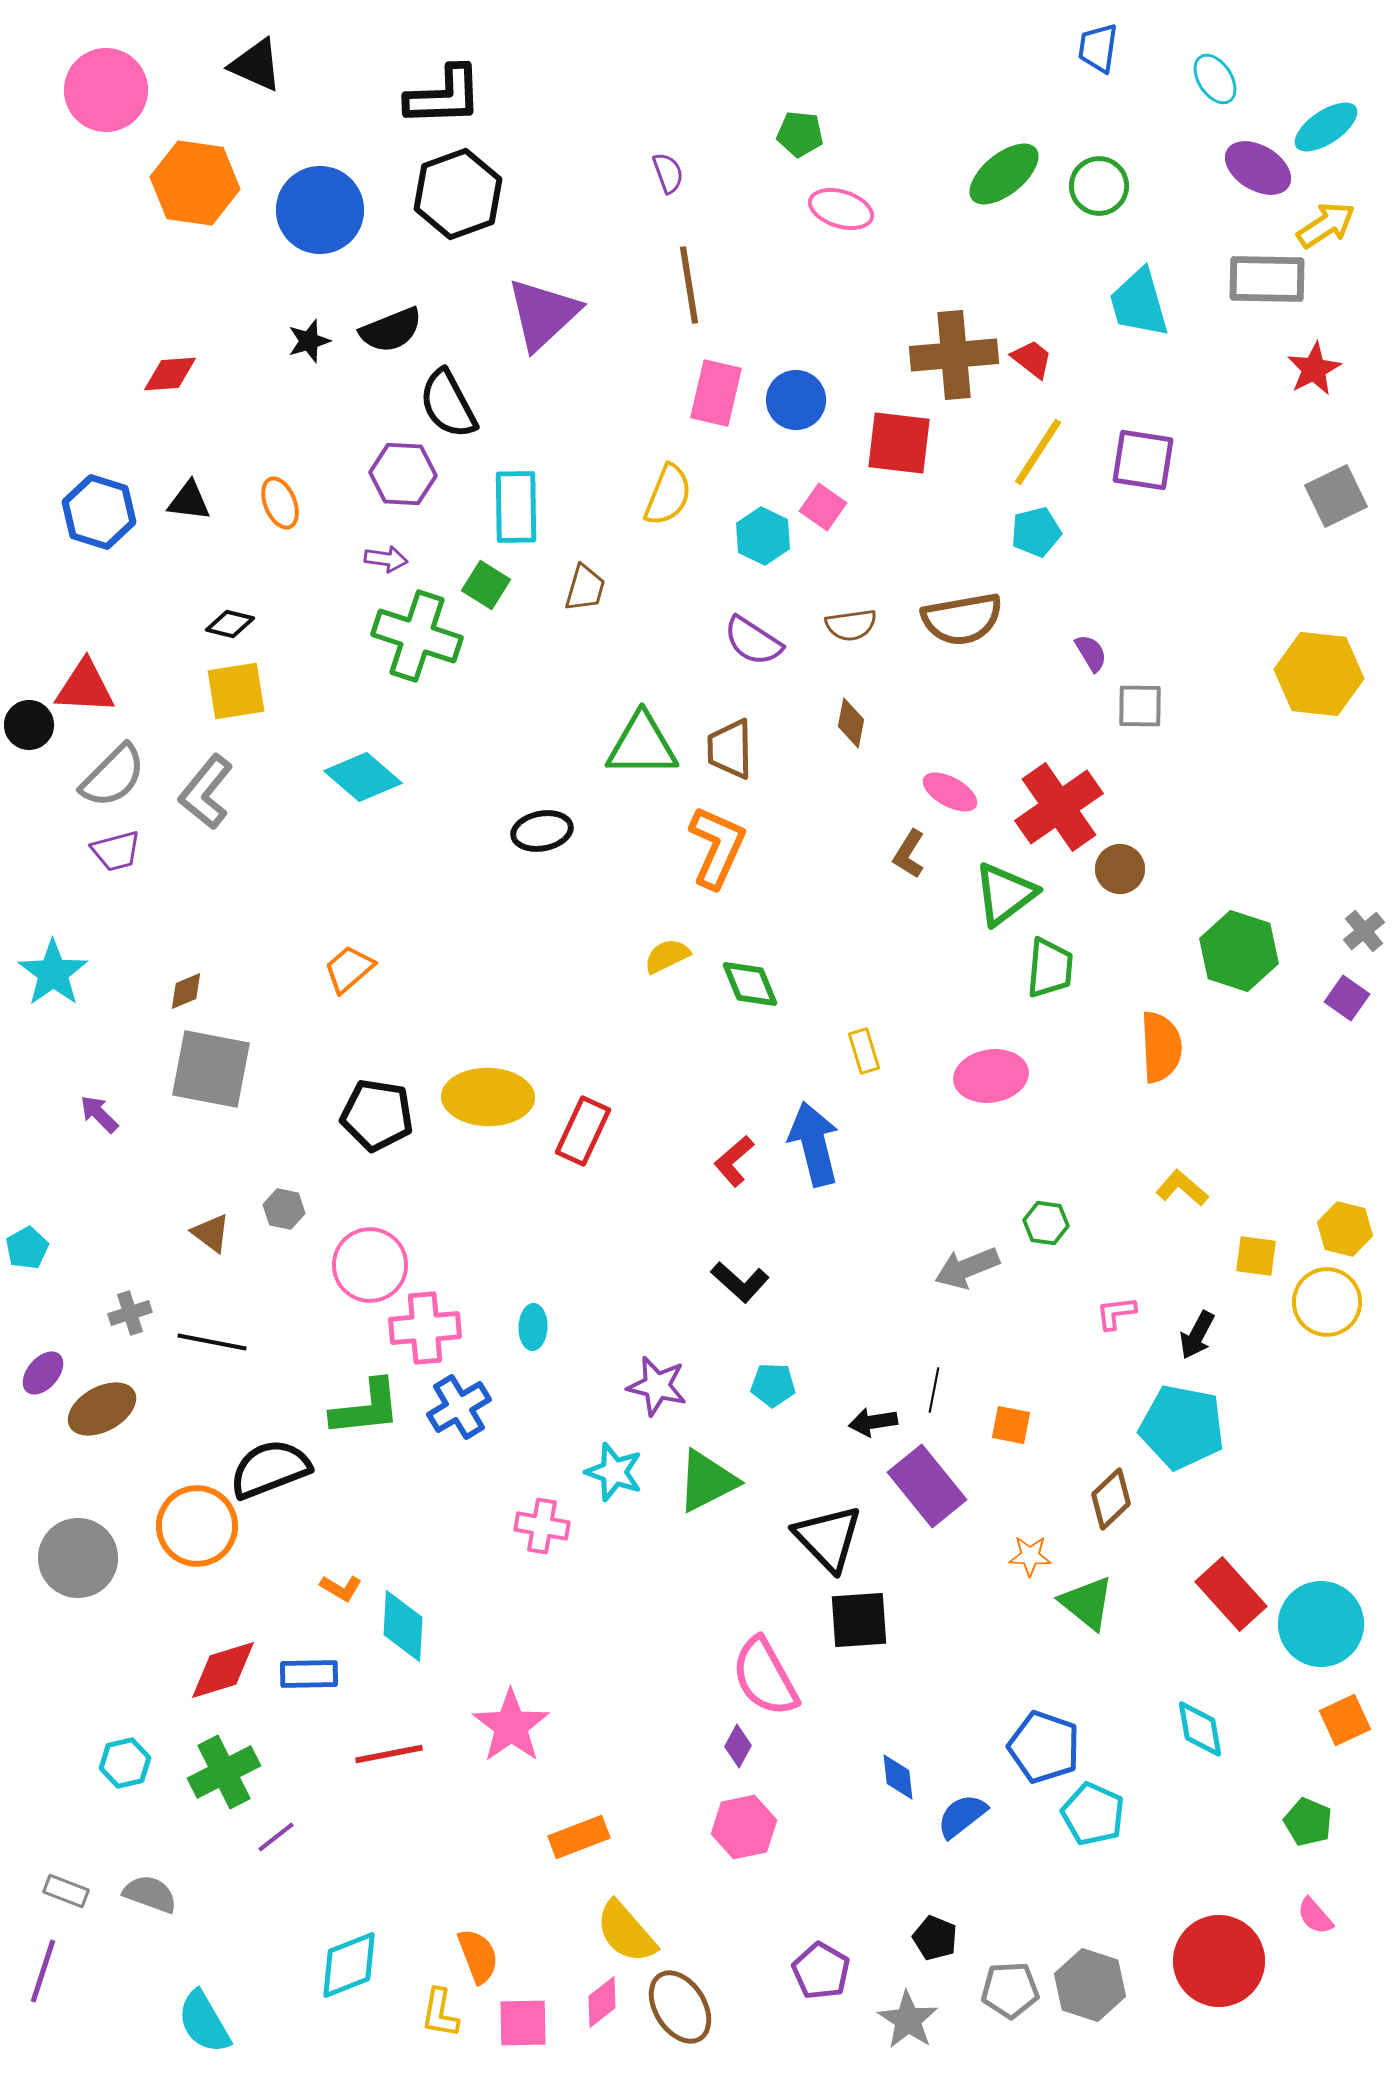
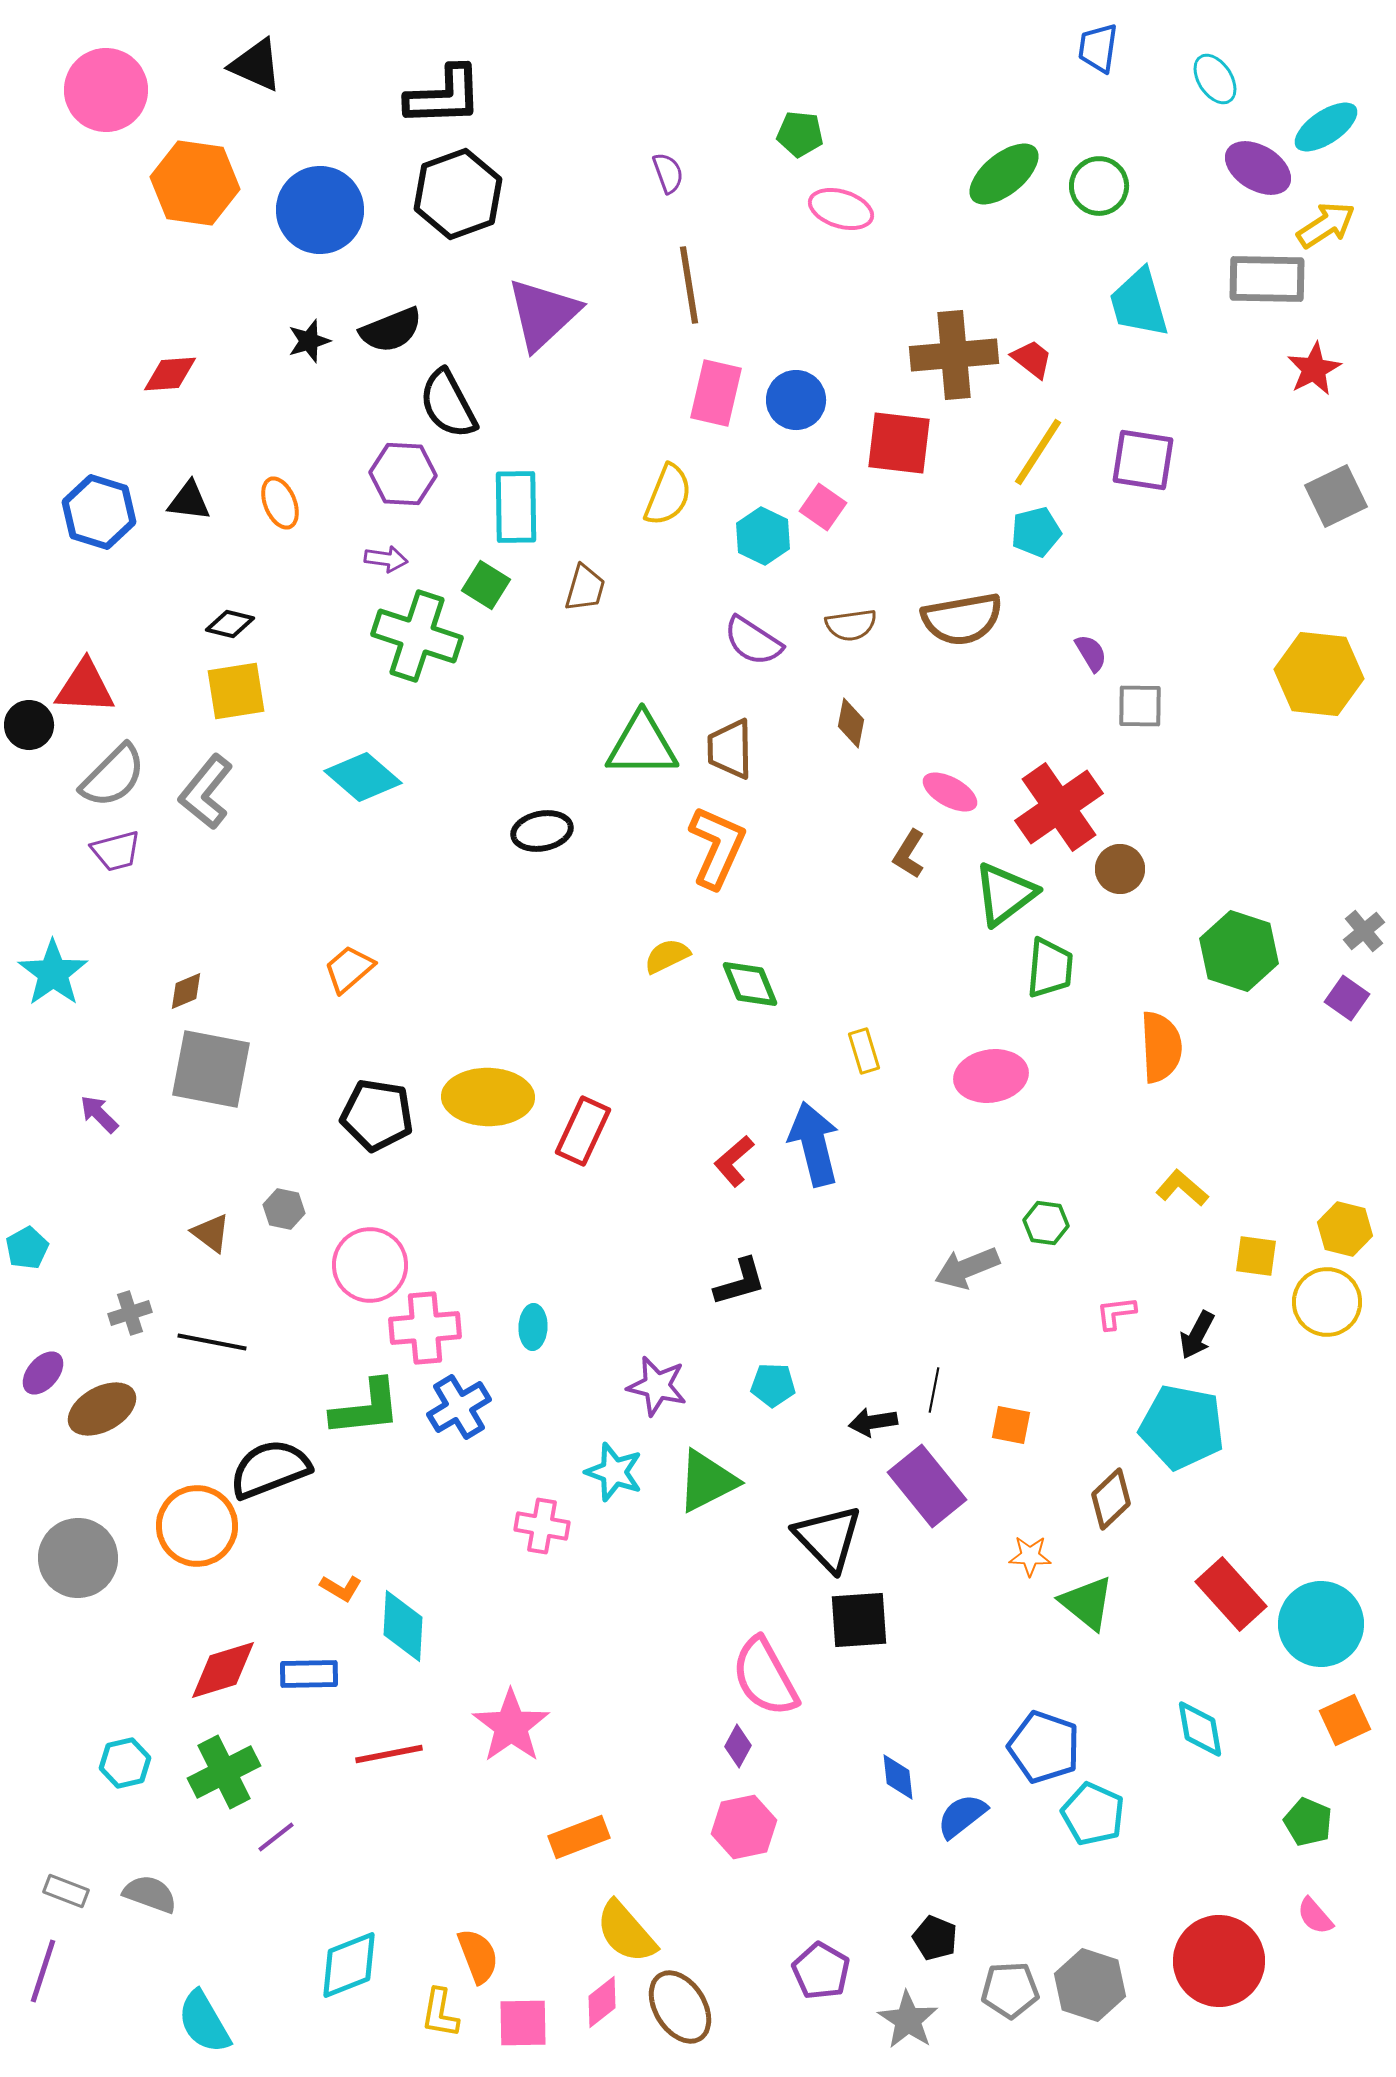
black L-shape at (740, 1282): rotated 58 degrees counterclockwise
